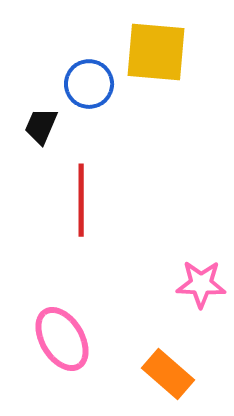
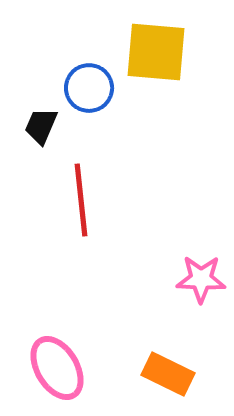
blue circle: moved 4 px down
red line: rotated 6 degrees counterclockwise
pink star: moved 5 px up
pink ellipse: moved 5 px left, 29 px down
orange rectangle: rotated 15 degrees counterclockwise
